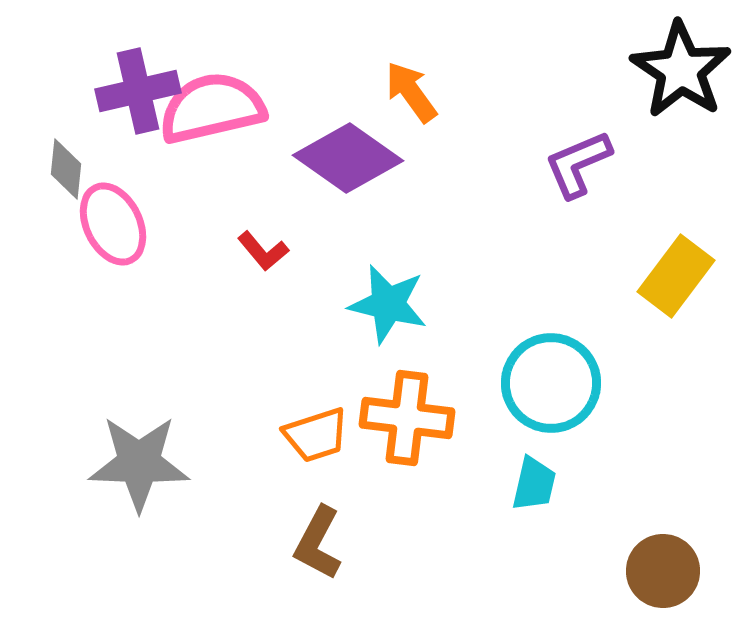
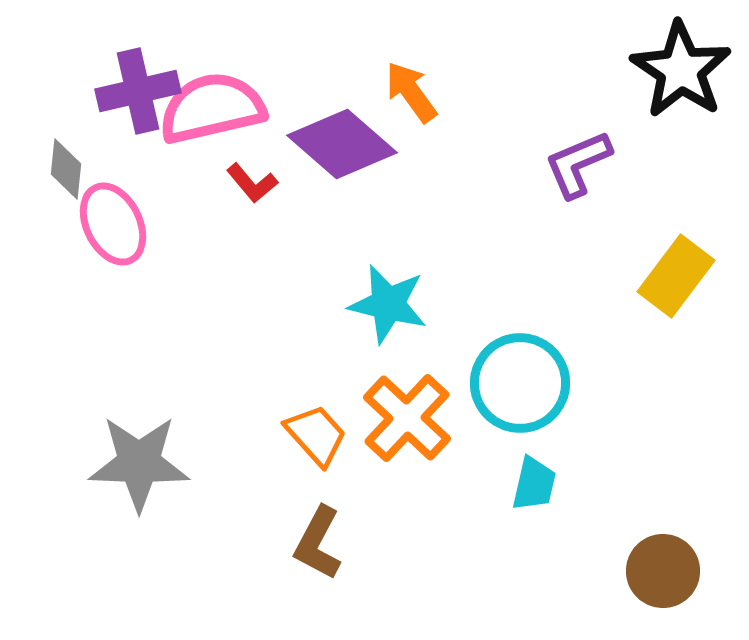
purple diamond: moved 6 px left, 14 px up; rotated 6 degrees clockwise
red L-shape: moved 11 px left, 68 px up
cyan circle: moved 31 px left
orange cross: rotated 36 degrees clockwise
orange trapezoid: rotated 114 degrees counterclockwise
